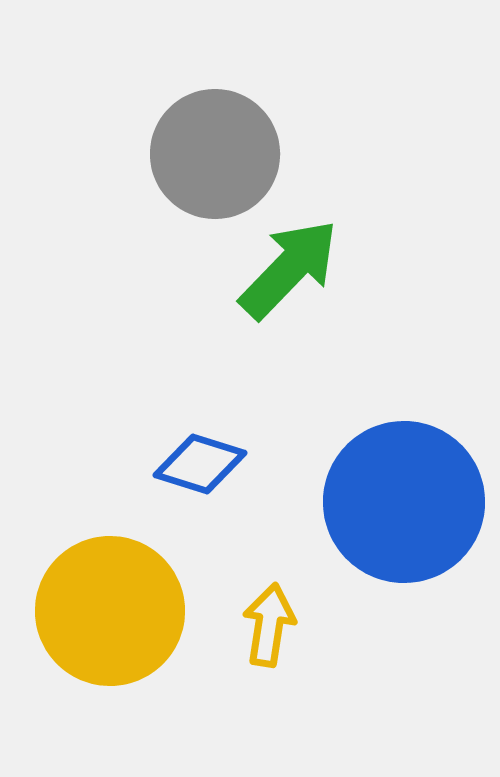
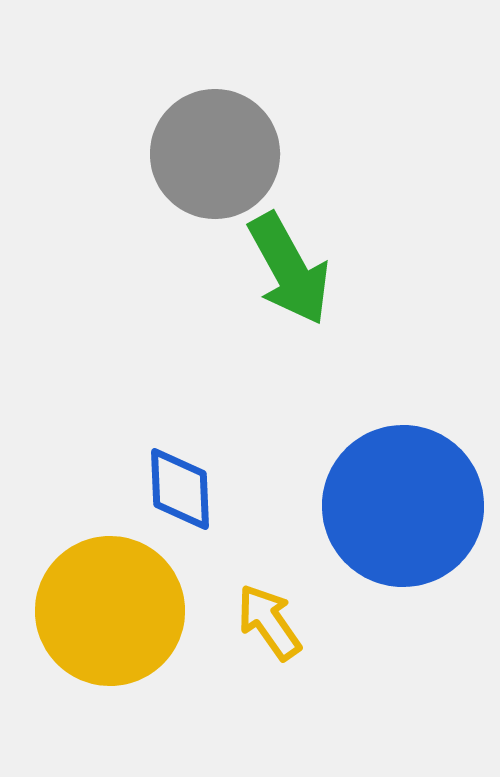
green arrow: rotated 107 degrees clockwise
blue diamond: moved 20 px left, 25 px down; rotated 70 degrees clockwise
blue circle: moved 1 px left, 4 px down
yellow arrow: moved 3 px up; rotated 44 degrees counterclockwise
